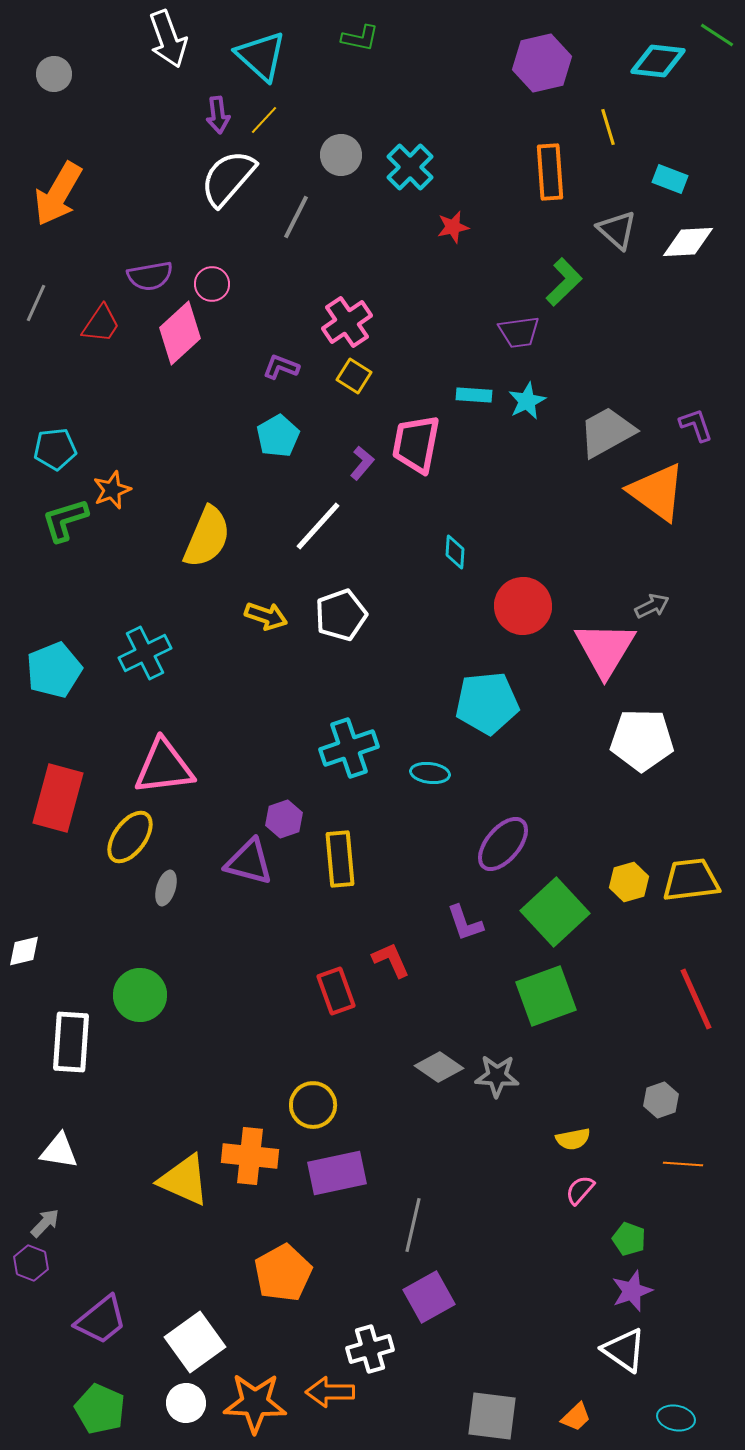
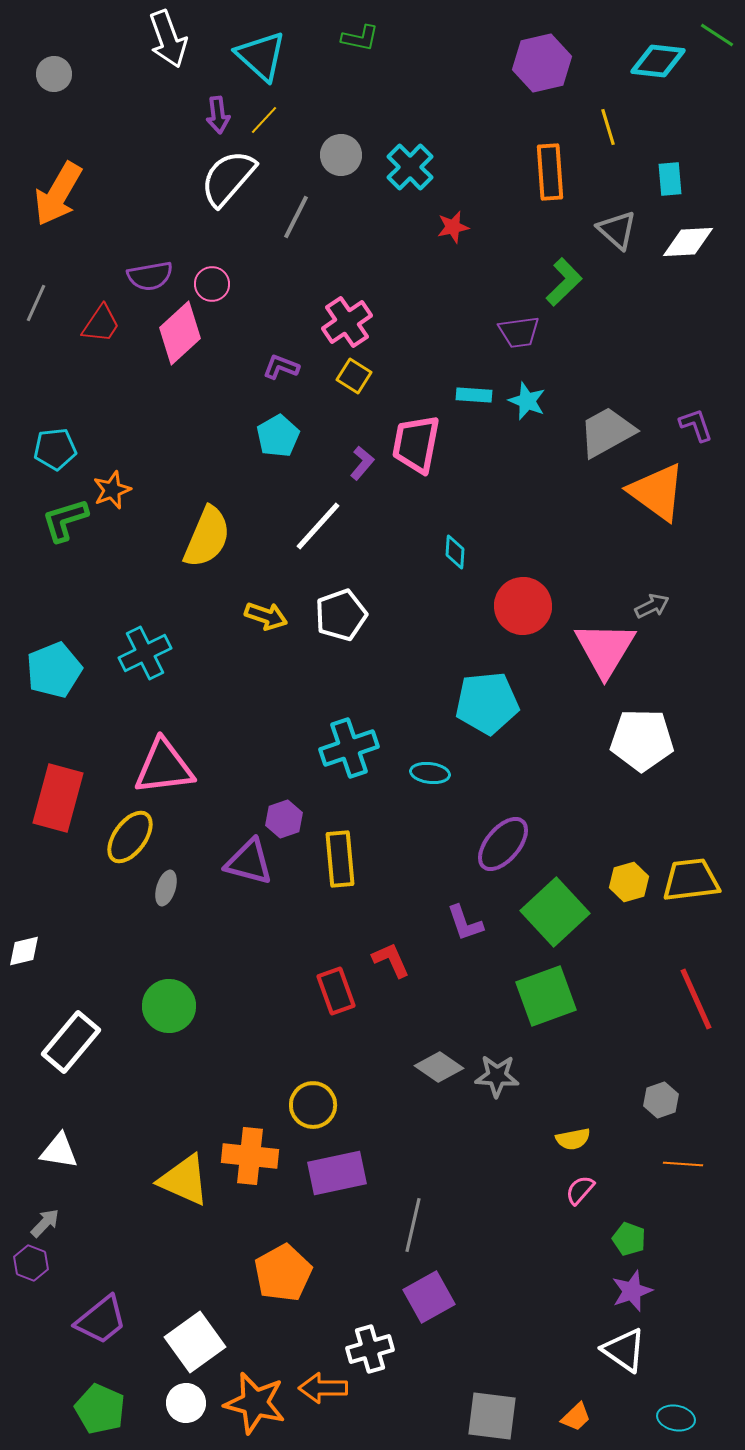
cyan rectangle at (670, 179): rotated 64 degrees clockwise
cyan star at (527, 401): rotated 24 degrees counterclockwise
green circle at (140, 995): moved 29 px right, 11 px down
white rectangle at (71, 1042): rotated 36 degrees clockwise
orange arrow at (330, 1392): moved 7 px left, 4 px up
orange star at (255, 1403): rotated 12 degrees clockwise
